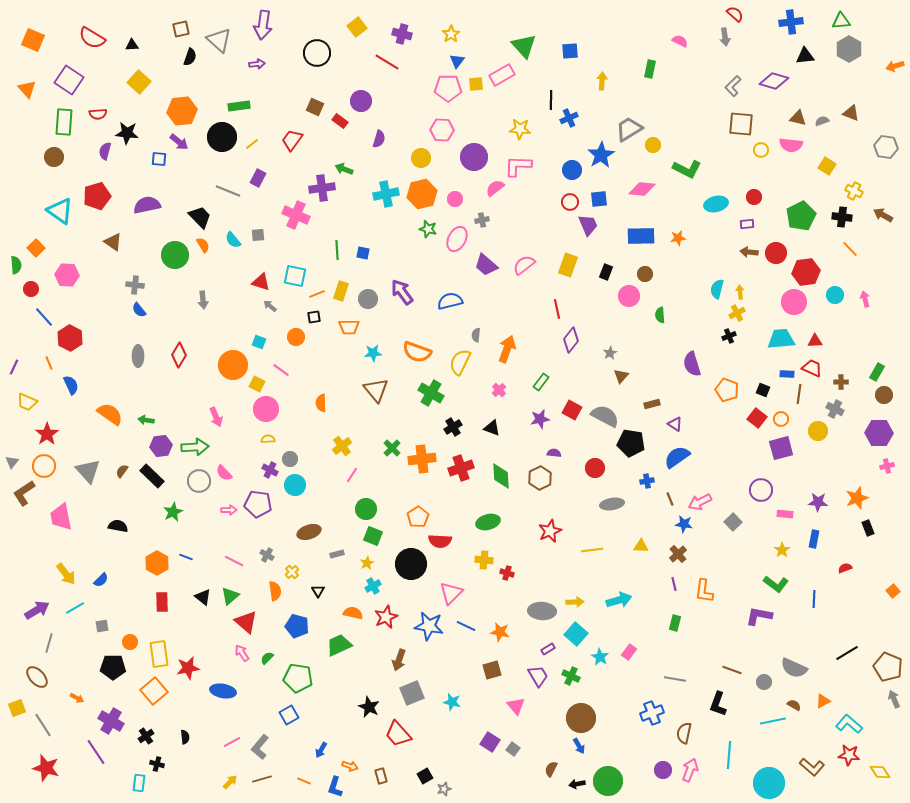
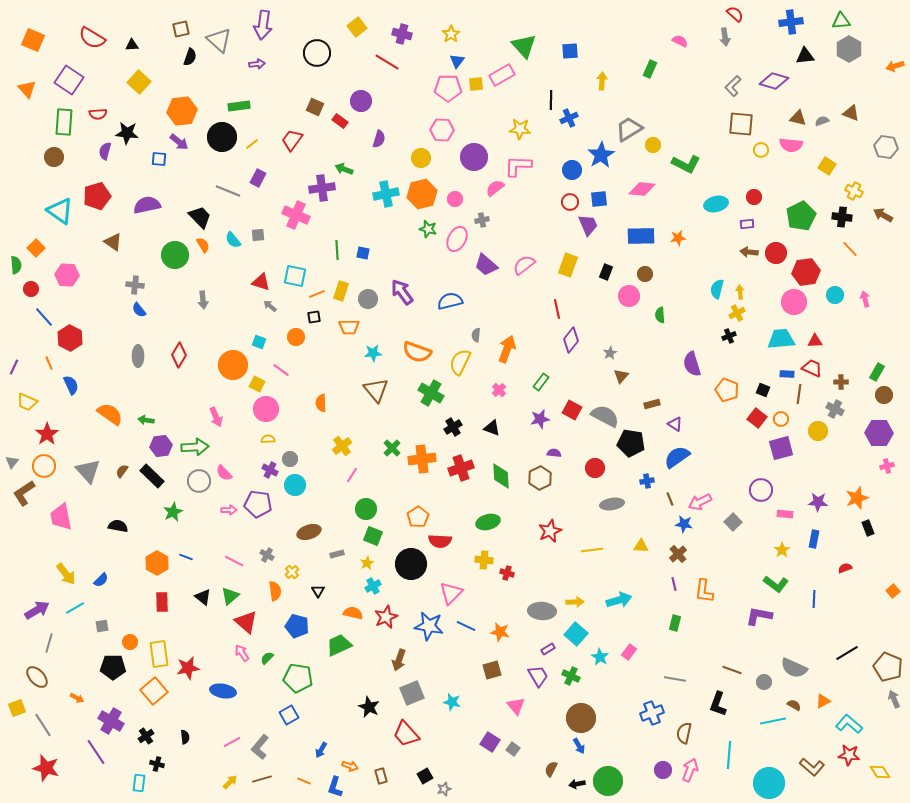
green rectangle at (650, 69): rotated 12 degrees clockwise
green L-shape at (687, 169): moved 1 px left, 5 px up
red trapezoid at (398, 734): moved 8 px right
